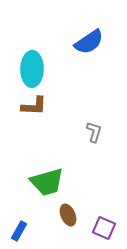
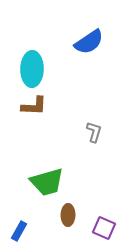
brown ellipse: rotated 25 degrees clockwise
